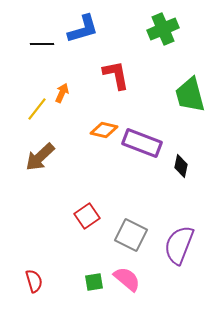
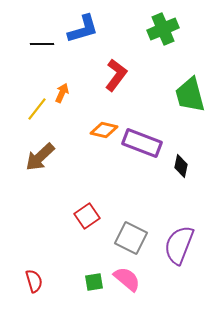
red L-shape: rotated 48 degrees clockwise
gray square: moved 3 px down
